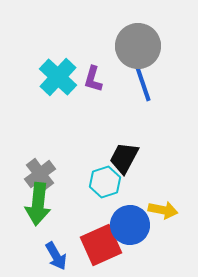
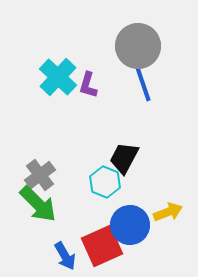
purple L-shape: moved 5 px left, 6 px down
gray cross: moved 1 px down
cyan hexagon: rotated 20 degrees counterclockwise
green arrow: rotated 51 degrees counterclockwise
yellow arrow: moved 5 px right, 2 px down; rotated 32 degrees counterclockwise
red square: moved 1 px right, 1 px down
blue arrow: moved 9 px right
